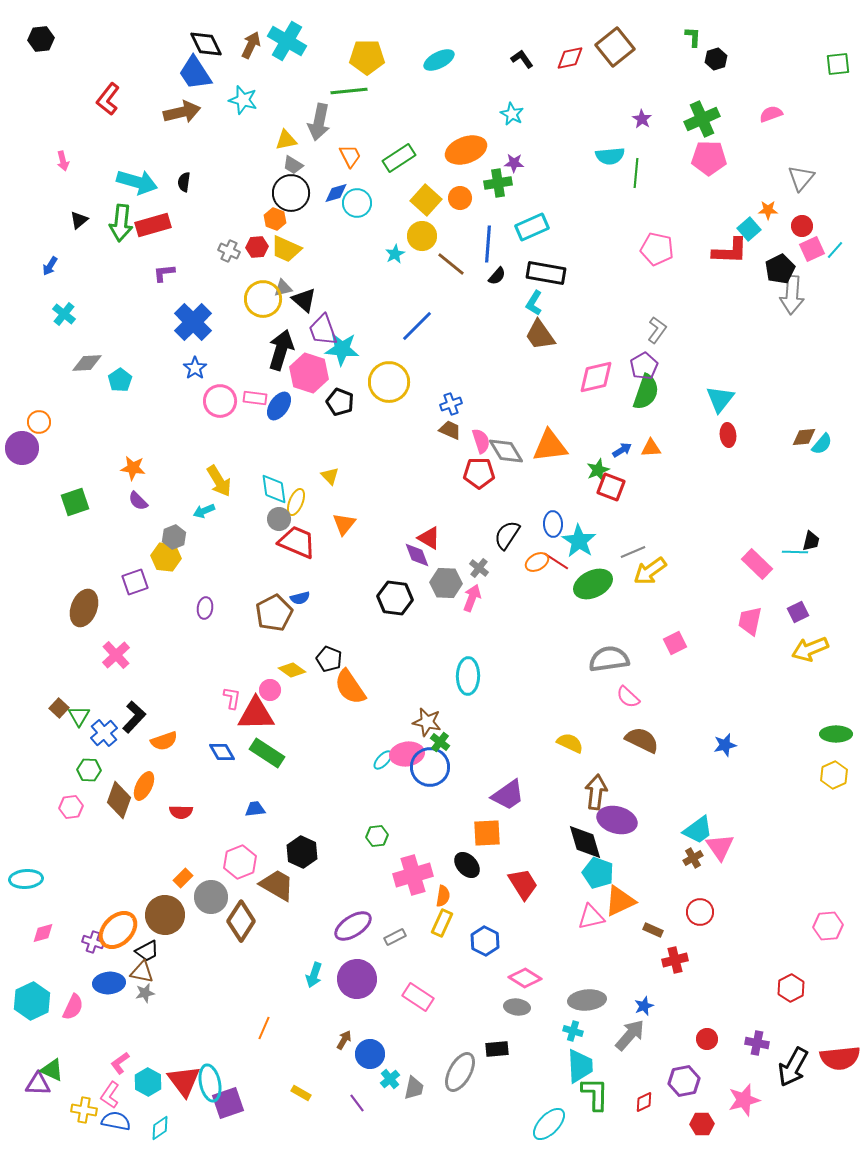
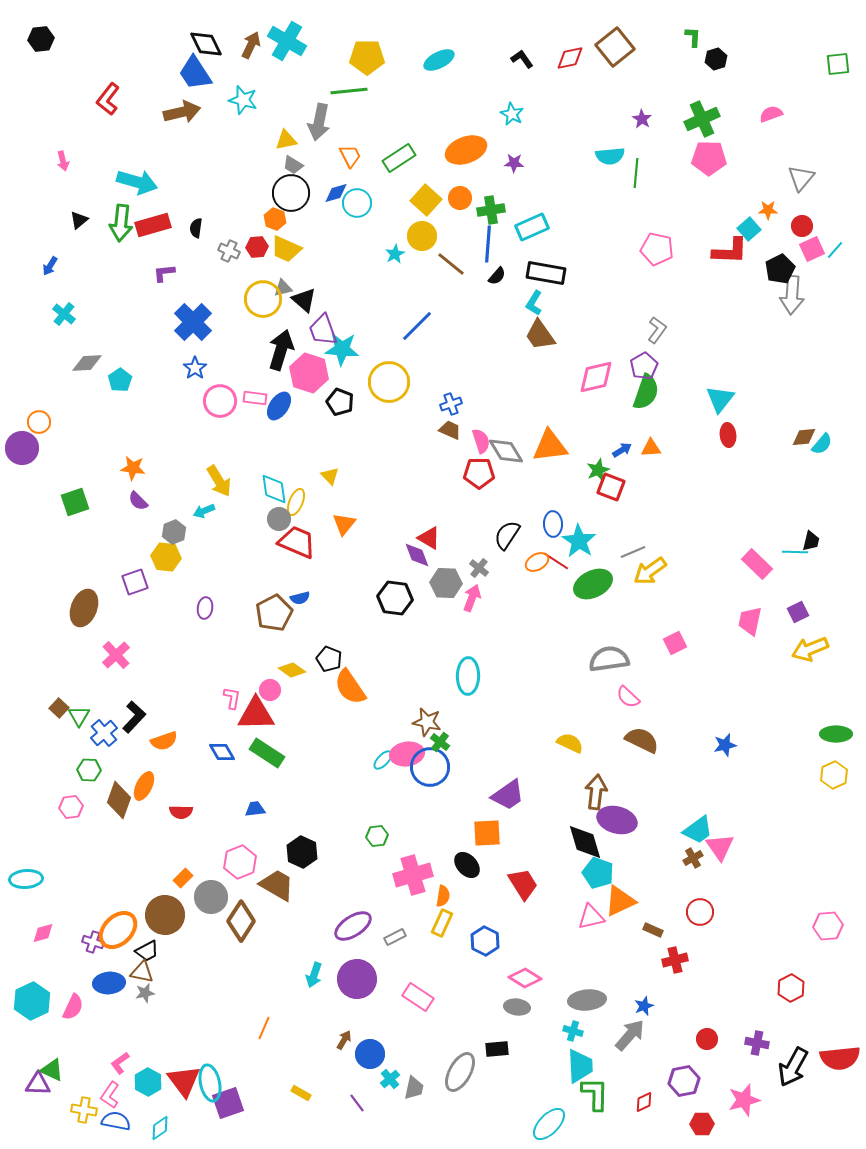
black semicircle at (184, 182): moved 12 px right, 46 px down
green cross at (498, 183): moved 7 px left, 27 px down
gray hexagon at (174, 537): moved 5 px up
